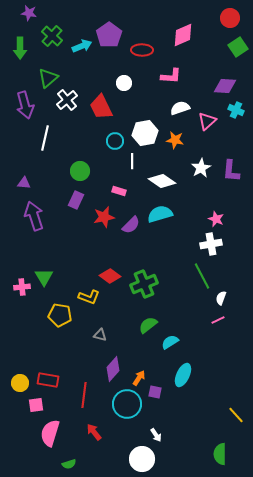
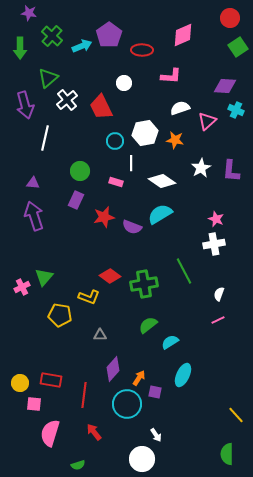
white line at (132, 161): moved 1 px left, 2 px down
purple triangle at (24, 183): moved 9 px right
pink rectangle at (119, 191): moved 3 px left, 9 px up
cyan semicircle at (160, 214): rotated 15 degrees counterclockwise
purple semicircle at (131, 225): moved 1 px right, 2 px down; rotated 66 degrees clockwise
white cross at (211, 244): moved 3 px right
green line at (202, 276): moved 18 px left, 5 px up
green triangle at (44, 277): rotated 12 degrees clockwise
green cross at (144, 284): rotated 12 degrees clockwise
pink cross at (22, 287): rotated 21 degrees counterclockwise
white semicircle at (221, 298): moved 2 px left, 4 px up
gray triangle at (100, 335): rotated 16 degrees counterclockwise
red rectangle at (48, 380): moved 3 px right
pink square at (36, 405): moved 2 px left, 1 px up; rotated 14 degrees clockwise
green semicircle at (220, 454): moved 7 px right
green semicircle at (69, 464): moved 9 px right, 1 px down
